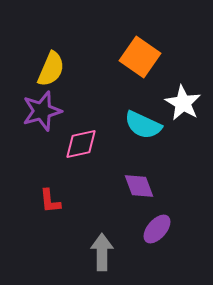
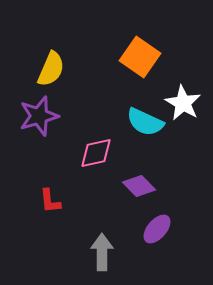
purple star: moved 3 px left, 5 px down
cyan semicircle: moved 2 px right, 3 px up
pink diamond: moved 15 px right, 9 px down
purple diamond: rotated 24 degrees counterclockwise
